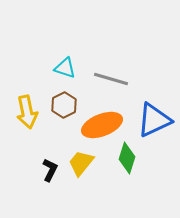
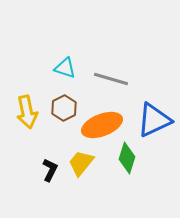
brown hexagon: moved 3 px down
